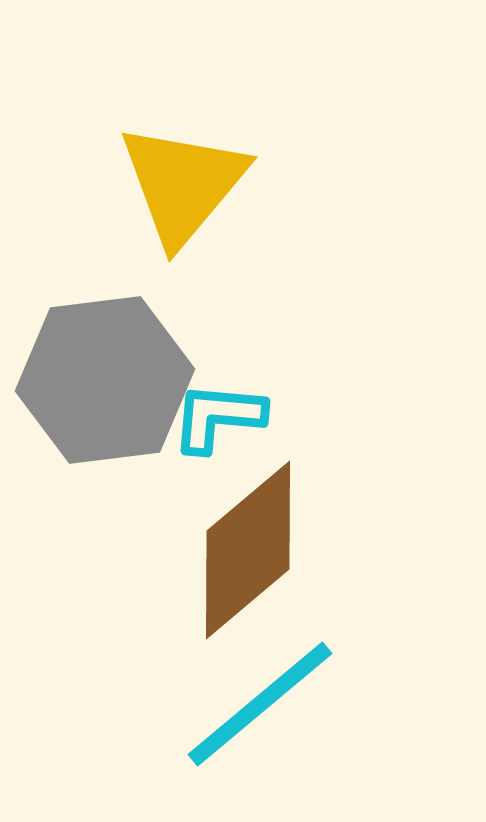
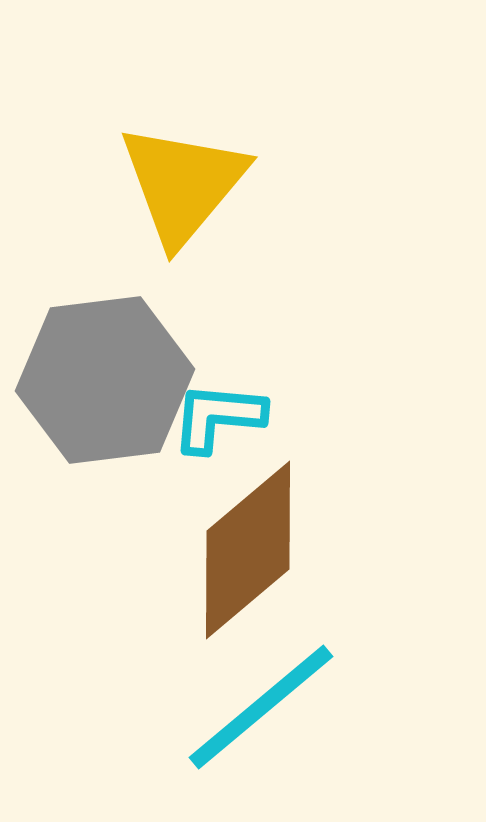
cyan line: moved 1 px right, 3 px down
